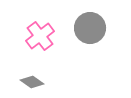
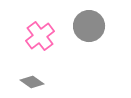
gray circle: moved 1 px left, 2 px up
